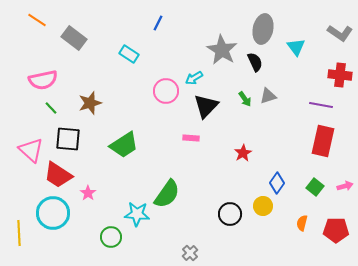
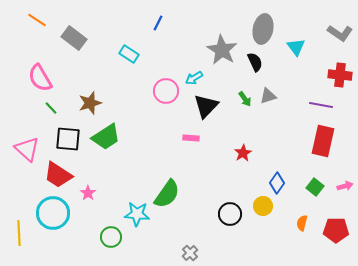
pink semicircle: moved 3 px left, 2 px up; rotated 72 degrees clockwise
green trapezoid: moved 18 px left, 8 px up
pink triangle: moved 4 px left, 1 px up
